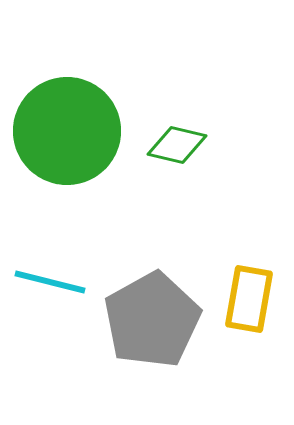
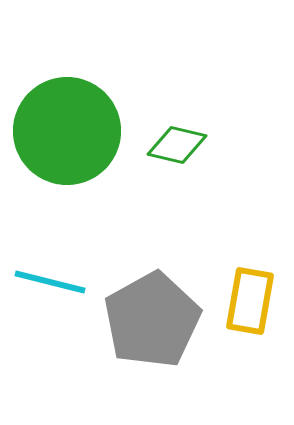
yellow rectangle: moved 1 px right, 2 px down
